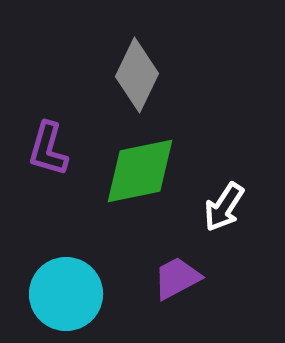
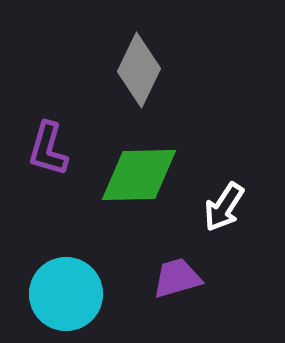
gray diamond: moved 2 px right, 5 px up
green diamond: moved 1 px left, 4 px down; rotated 10 degrees clockwise
purple trapezoid: rotated 12 degrees clockwise
